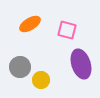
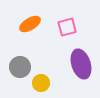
pink square: moved 3 px up; rotated 30 degrees counterclockwise
yellow circle: moved 3 px down
